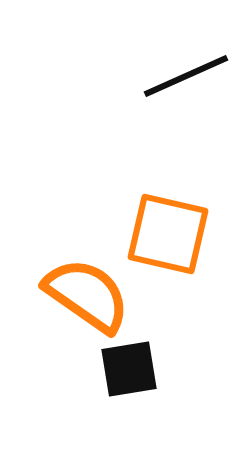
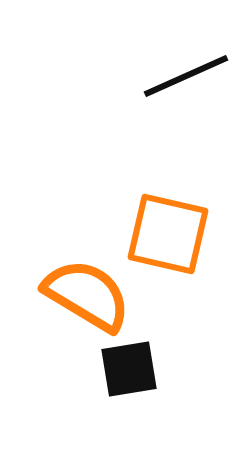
orange semicircle: rotated 4 degrees counterclockwise
